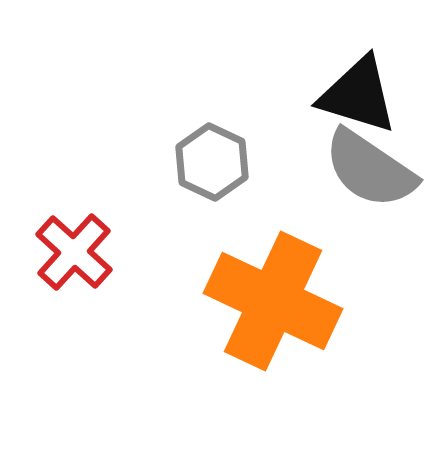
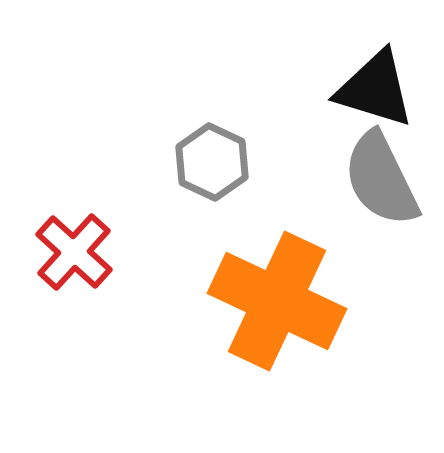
black triangle: moved 17 px right, 6 px up
gray semicircle: moved 11 px right, 10 px down; rotated 30 degrees clockwise
orange cross: moved 4 px right
